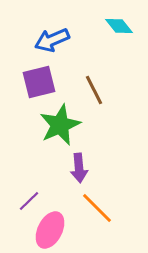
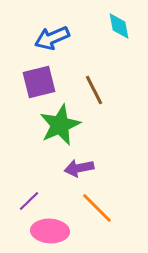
cyan diamond: rotated 28 degrees clockwise
blue arrow: moved 2 px up
purple arrow: rotated 84 degrees clockwise
pink ellipse: moved 1 px down; rotated 66 degrees clockwise
